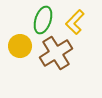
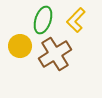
yellow L-shape: moved 1 px right, 2 px up
brown cross: moved 1 px left, 1 px down
